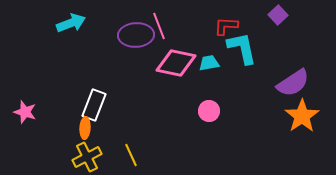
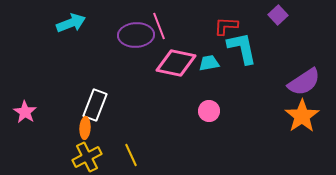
purple semicircle: moved 11 px right, 1 px up
white rectangle: moved 1 px right
pink star: rotated 15 degrees clockwise
